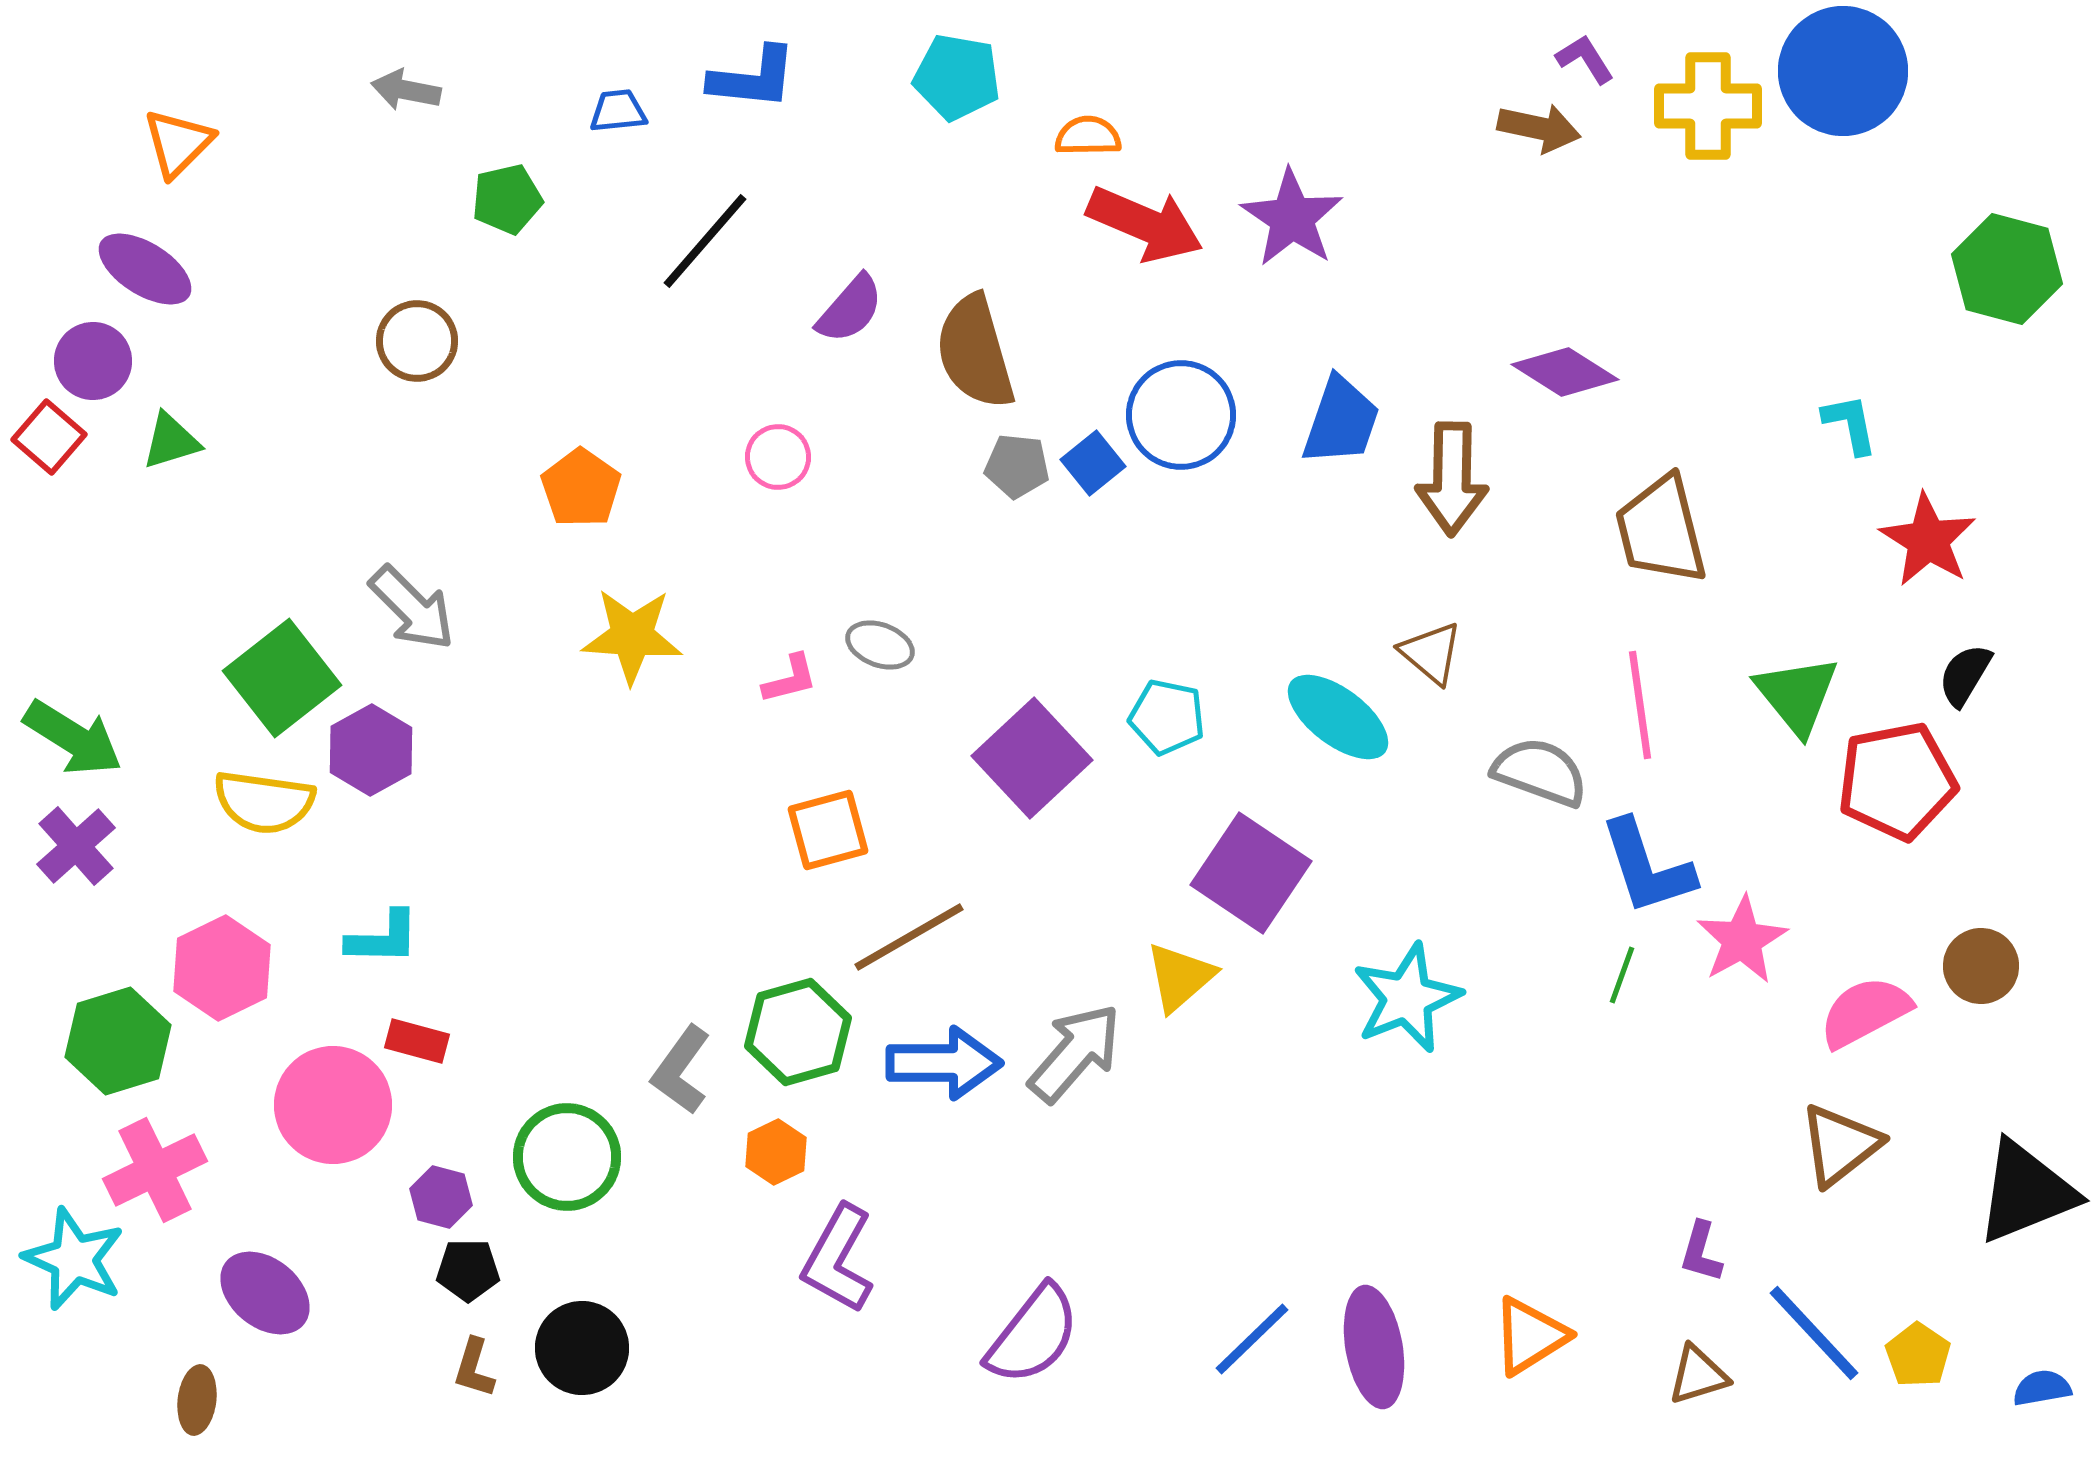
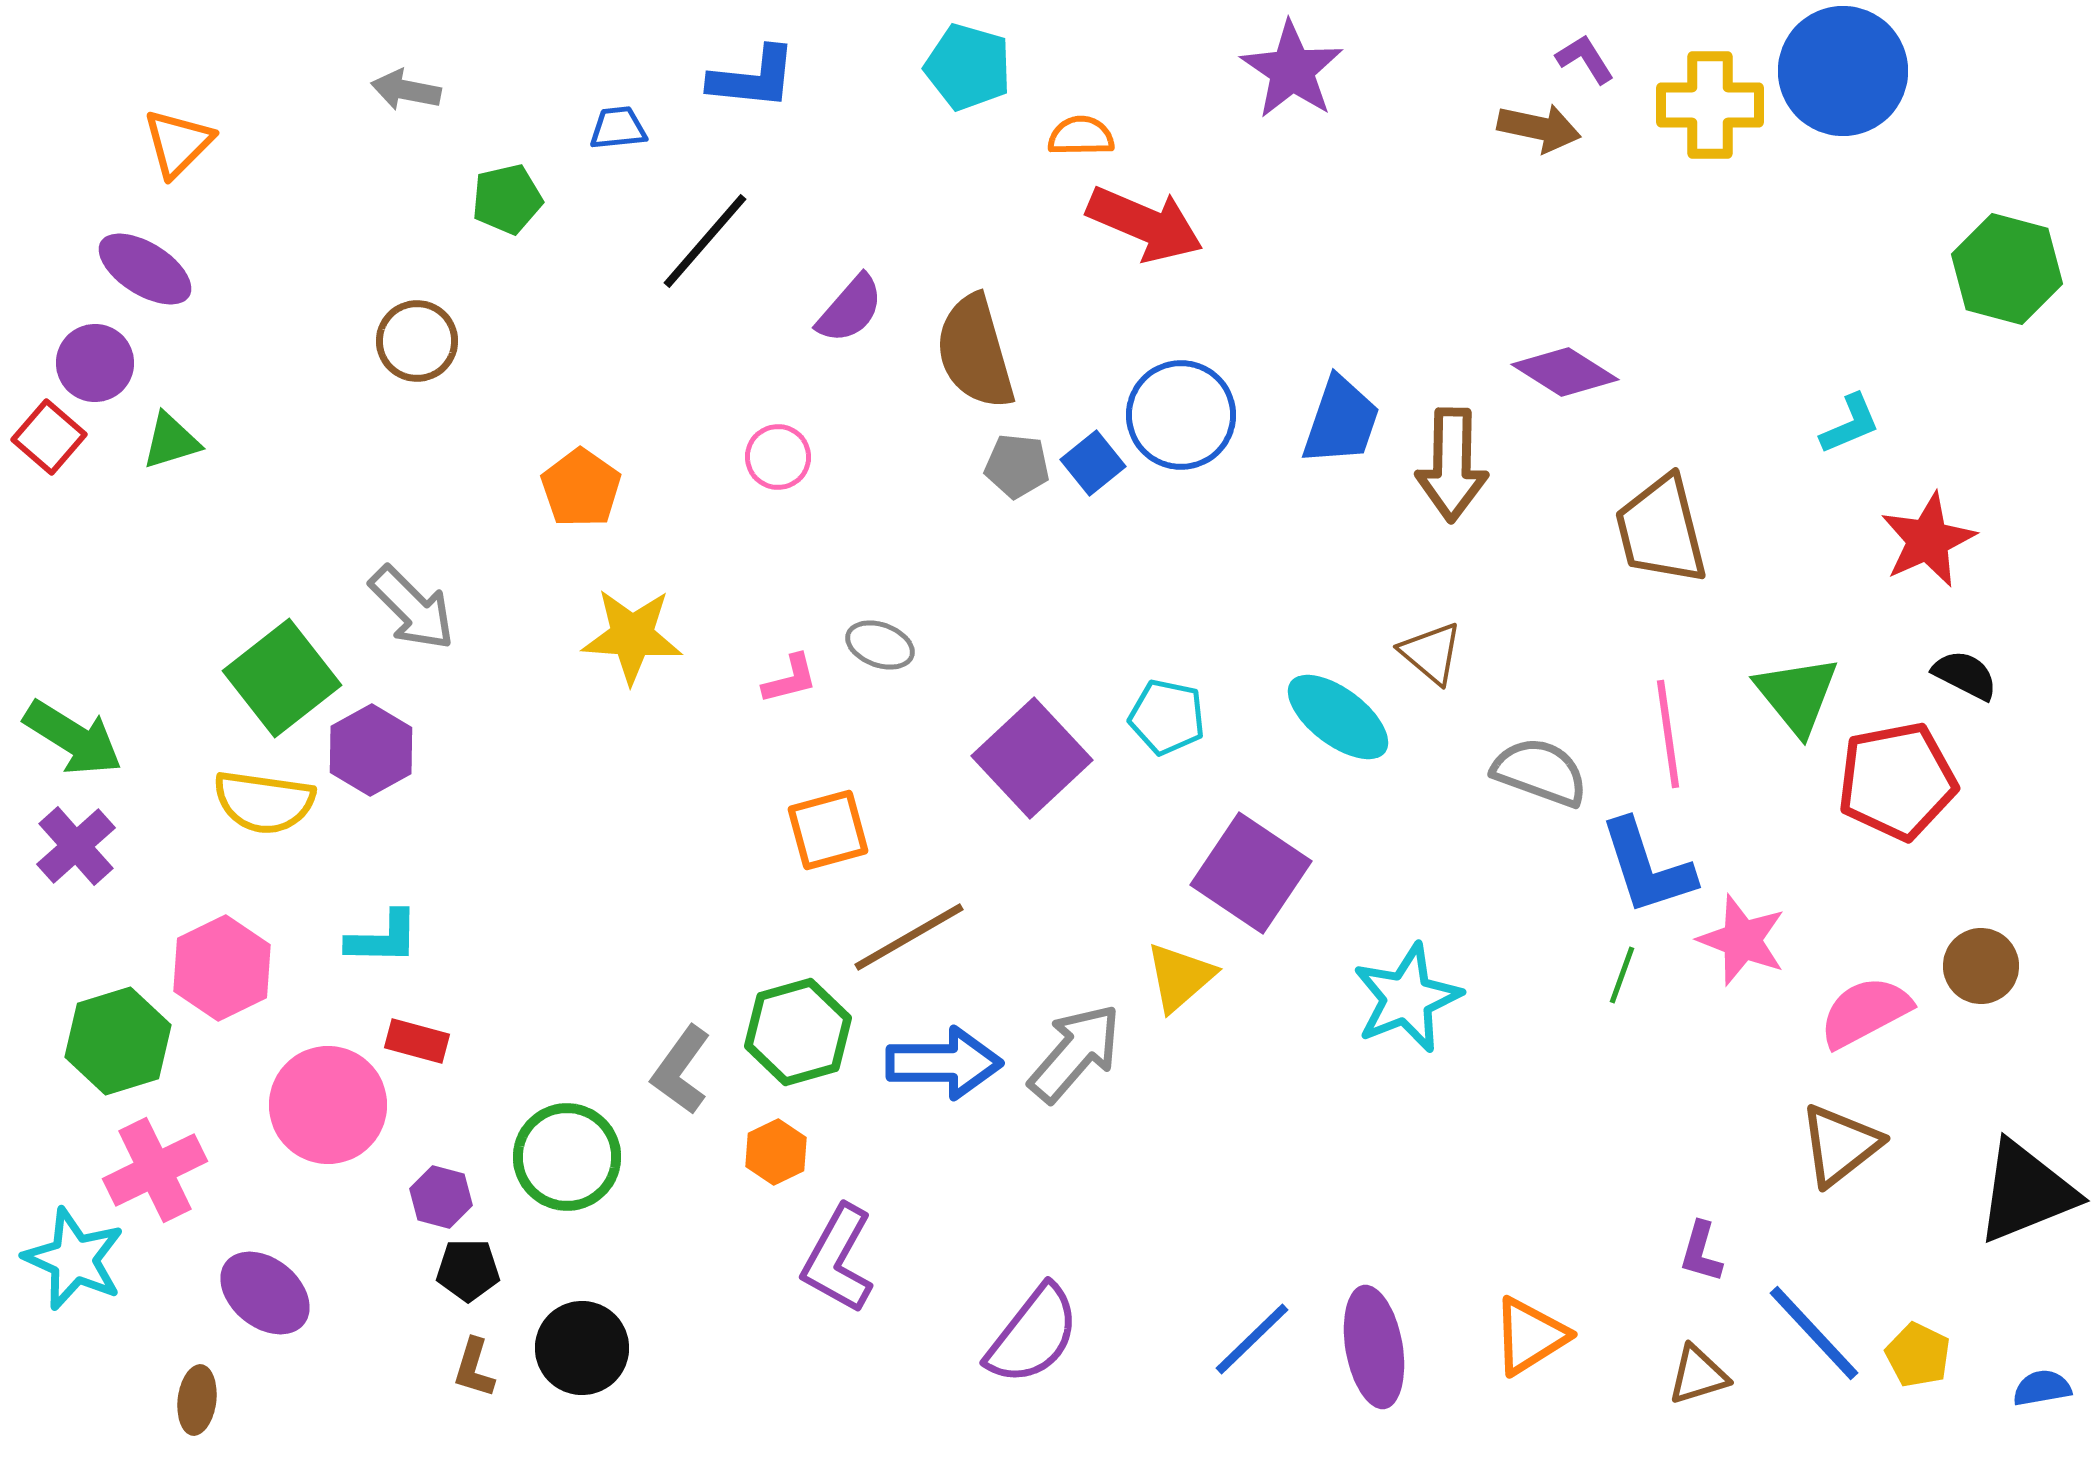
cyan pentagon at (957, 77): moved 11 px right, 10 px up; rotated 6 degrees clockwise
yellow cross at (1708, 106): moved 2 px right, 1 px up
blue trapezoid at (618, 111): moved 17 px down
orange semicircle at (1088, 136): moved 7 px left
purple star at (1292, 218): moved 148 px up
purple circle at (93, 361): moved 2 px right, 2 px down
cyan L-shape at (1850, 424): rotated 78 degrees clockwise
brown arrow at (1452, 479): moved 14 px up
red star at (1928, 540): rotated 16 degrees clockwise
black semicircle at (1965, 675): rotated 86 degrees clockwise
pink line at (1640, 705): moved 28 px right, 29 px down
pink star at (1742, 940): rotated 22 degrees counterclockwise
pink circle at (333, 1105): moved 5 px left
yellow pentagon at (1918, 1355): rotated 8 degrees counterclockwise
